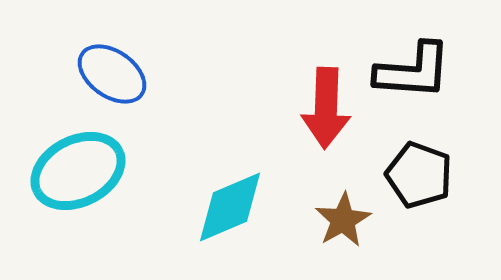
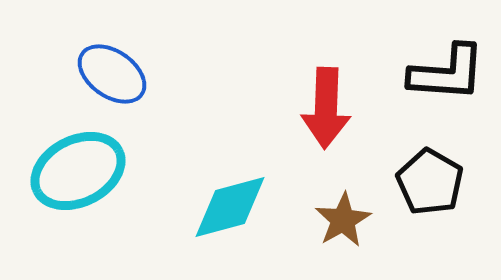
black L-shape: moved 34 px right, 2 px down
black pentagon: moved 11 px right, 7 px down; rotated 10 degrees clockwise
cyan diamond: rotated 8 degrees clockwise
